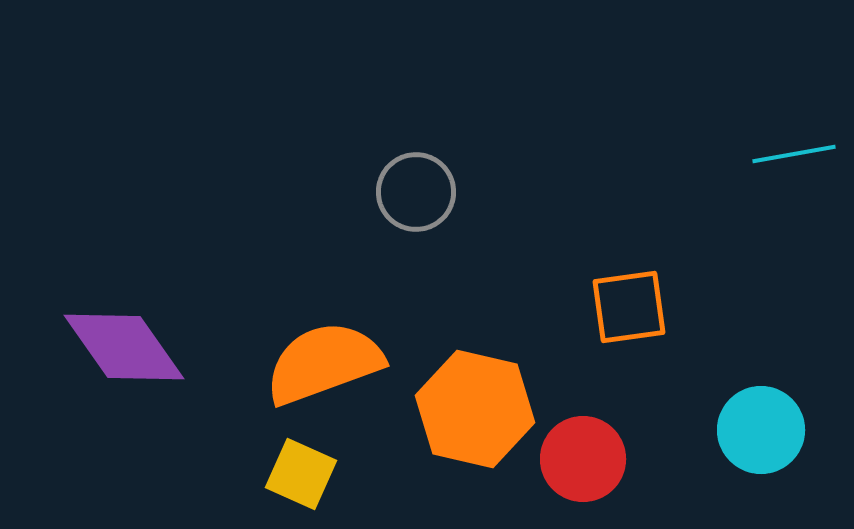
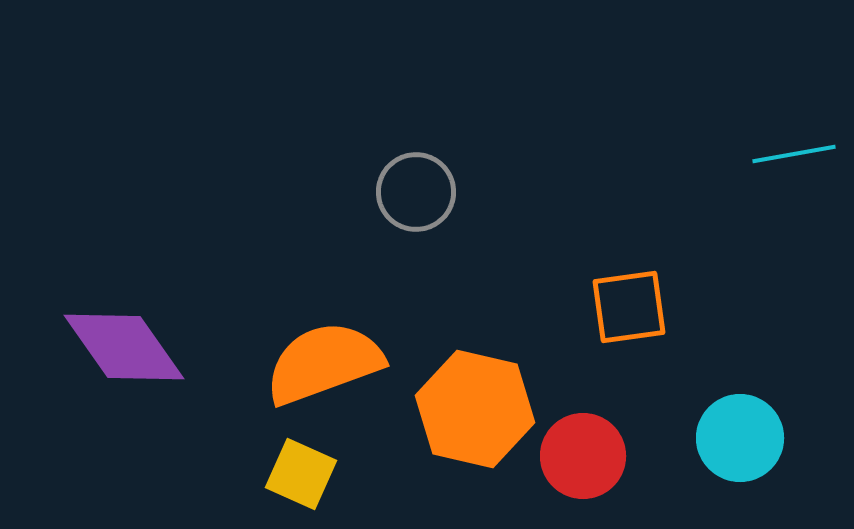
cyan circle: moved 21 px left, 8 px down
red circle: moved 3 px up
